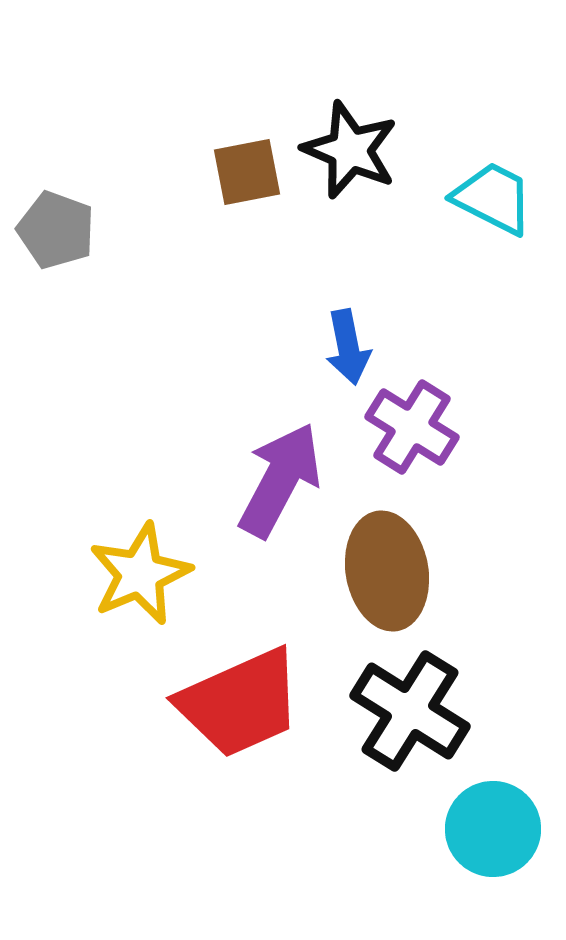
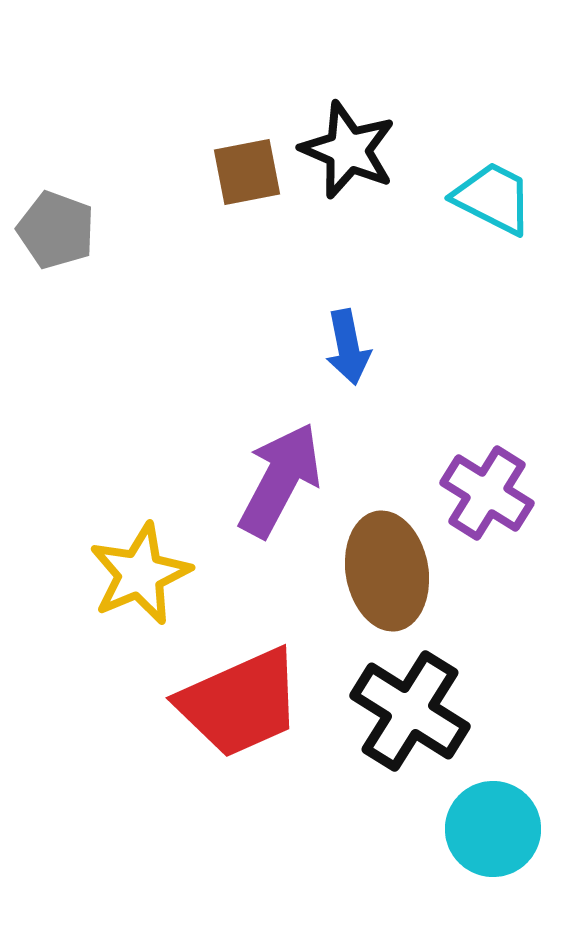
black star: moved 2 px left
purple cross: moved 75 px right, 66 px down
